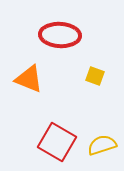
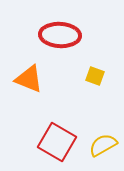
yellow semicircle: moved 1 px right; rotated 12 degrees counterclockwise
